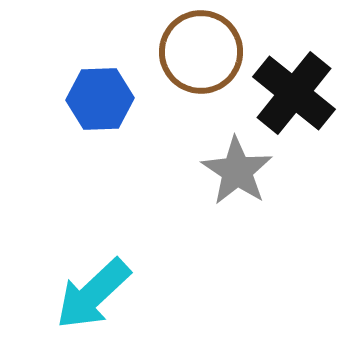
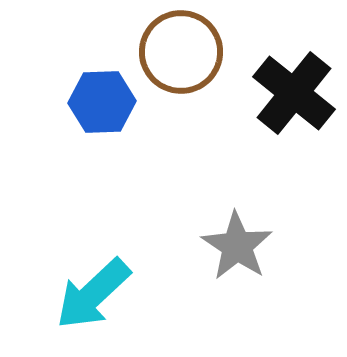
brown circle: moved 20 px left
blue hexagon: moved 2 px right, 3 px down
gray star: moved 75 px down
